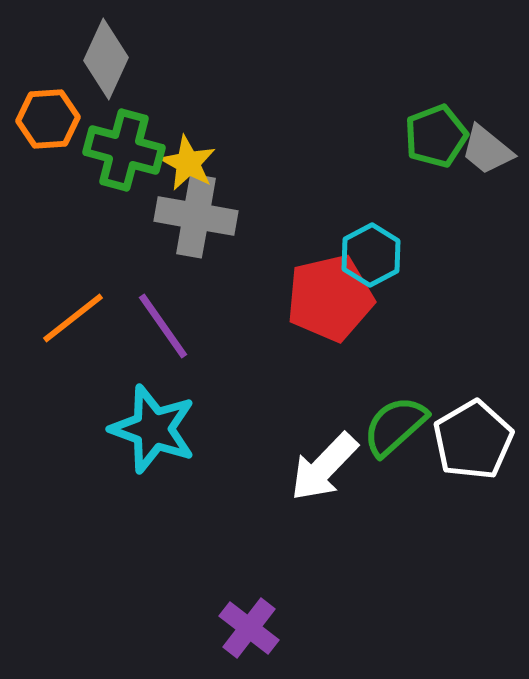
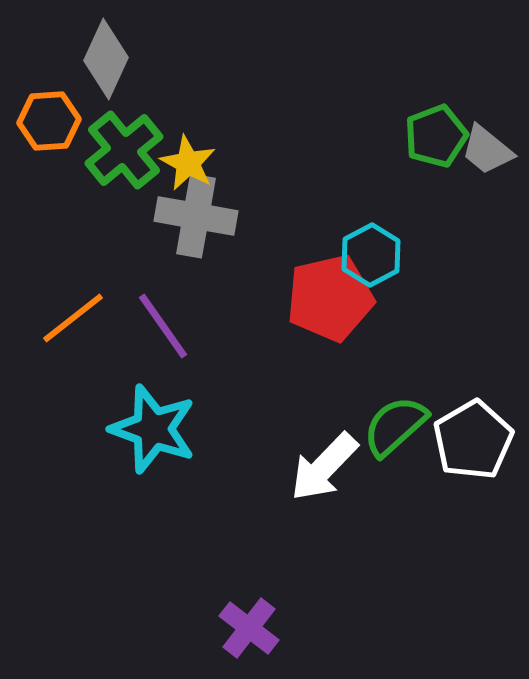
orange hexagon: moved 1 px right, 2 px down
green cross: rotated 36 degrees clockwise
